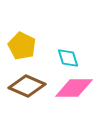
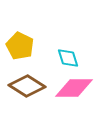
yellow pentagon: moved 2 px left
brown diamond: rotated 9 degrees clockwise
